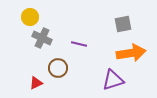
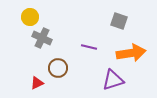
gray square: moved 4 px left, 3 px up; rotated 30 degrees clockwise
purple line: moved 10 px right, 3 px down
red triangle: moved 1 px right
